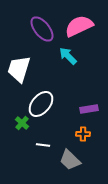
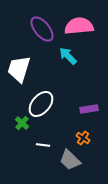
pink semicircle: rotated 20 degrees clockwise
orange cross: moved 4 px down; rotated 32 degrees clockwise
